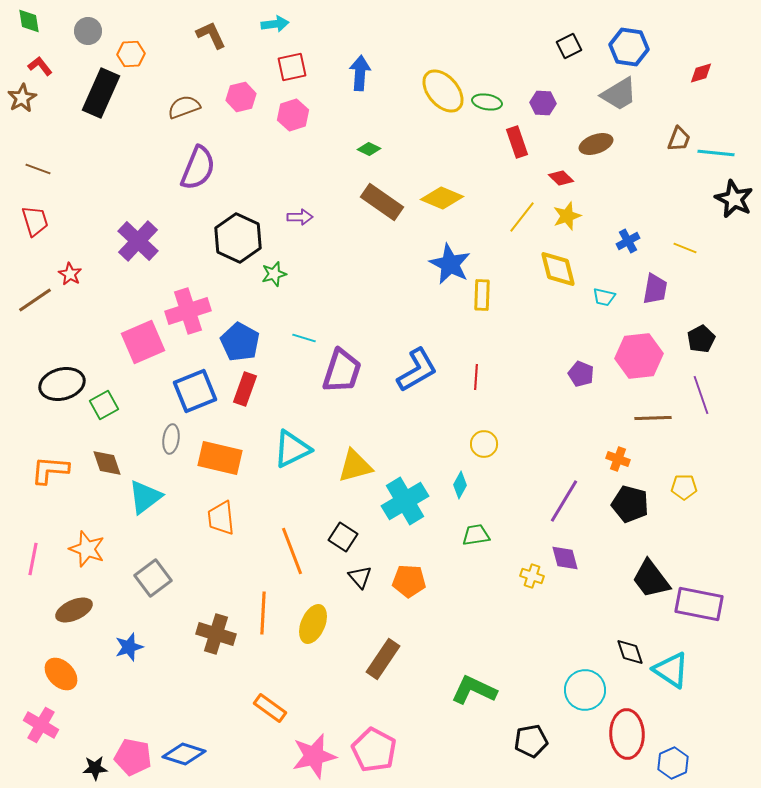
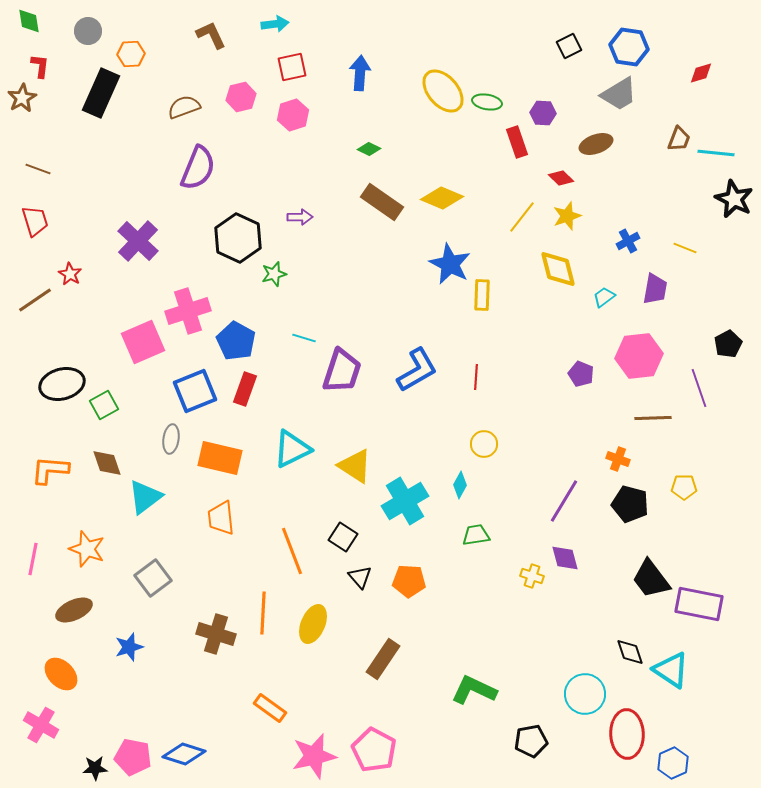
red L-shape at (40, 66): rotated 45 degrees clockwise
purple hexagon at (543, 103): moved 10 px down
cyan trapezoid at (604, 297): rotated 130 degrees clockwise
black pentagon at (701, 339): moved 27 px right, 5 px down
blue pentagon at (240, 342): moved 4 px left, 1 px up
purple line at (701, 395): moved 2 px left, 7 px up
yellow triangle at (355, 466): rotated 48 degrees clockwise
cyan circle at (585, 690): moved 4 px down
